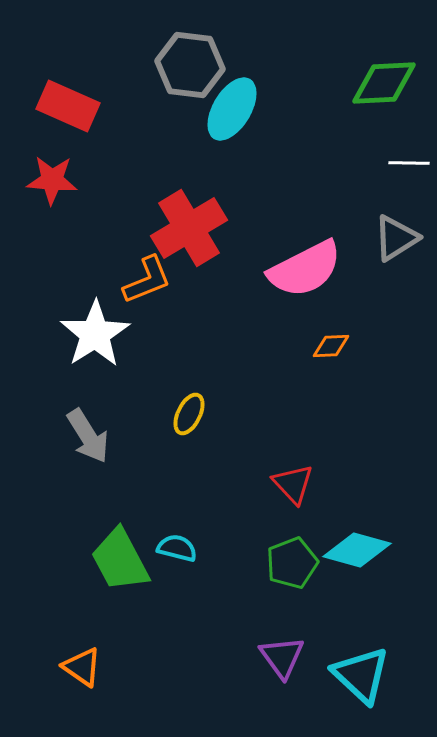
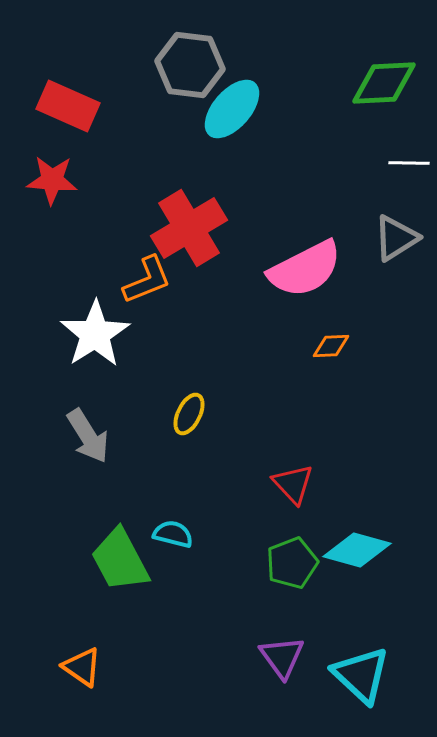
cyan ellipse: rotated 10 degrees clockwise
cyan semicircle: moved 4 px left, 14 px up
